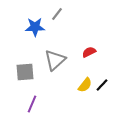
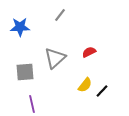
gray line: moved 3 px right, 1 px down
blue star: moved 15 px left
gray triangle: moved 2 px up
black line: moved 6 px down
purple line: rotated 36 degrees counterclockwise
